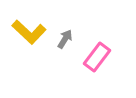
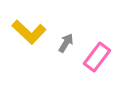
gray arrow: moved 1 px right, 4 px down
